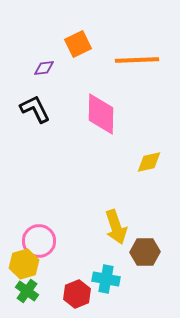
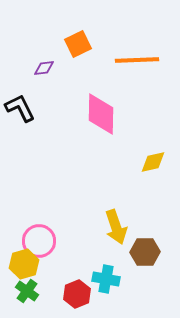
black L-shape: moved 15 px left, 1 px up
yellow diamond: moved 4 px right
